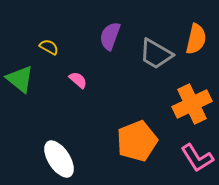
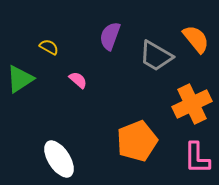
orange semicircle: rotated 52 degrees counterclockwise
gray trapezoid: moved 2 px down
green triangle: rotated 48 degrees clockwise
pink L-shape: rotated 32 degrees clockwise
